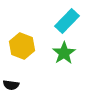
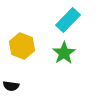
cyan rectangle: moved 1 px right, 1 px up
black semicircle: moved 1 px down
